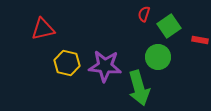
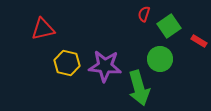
red rectangle: moved 1 px left, 1 px down; rotated 21 degrees clockwise
green circle: moved 2 px right, 2 px down
